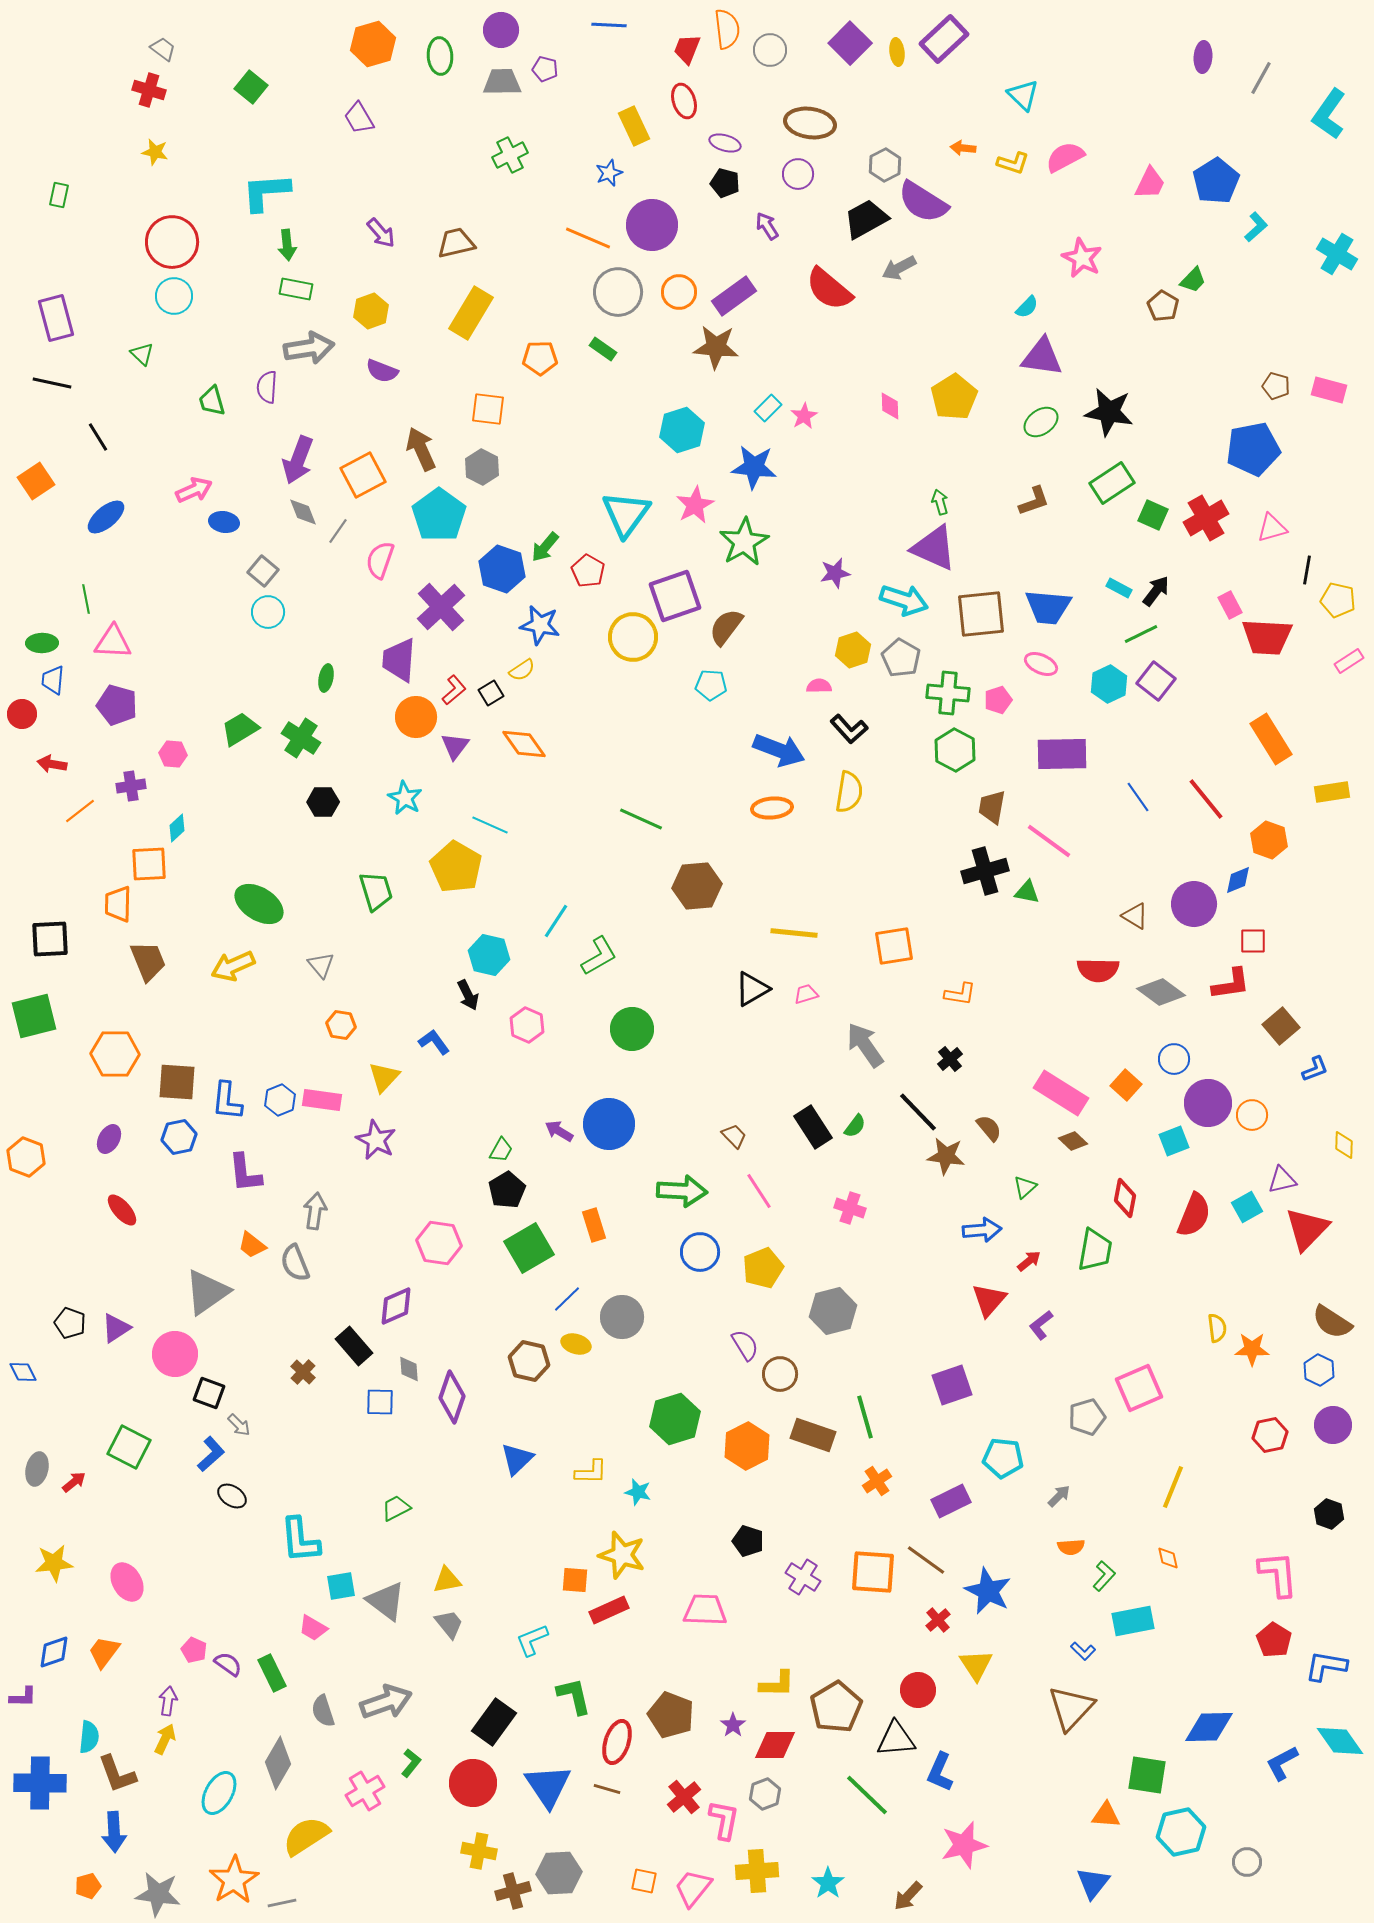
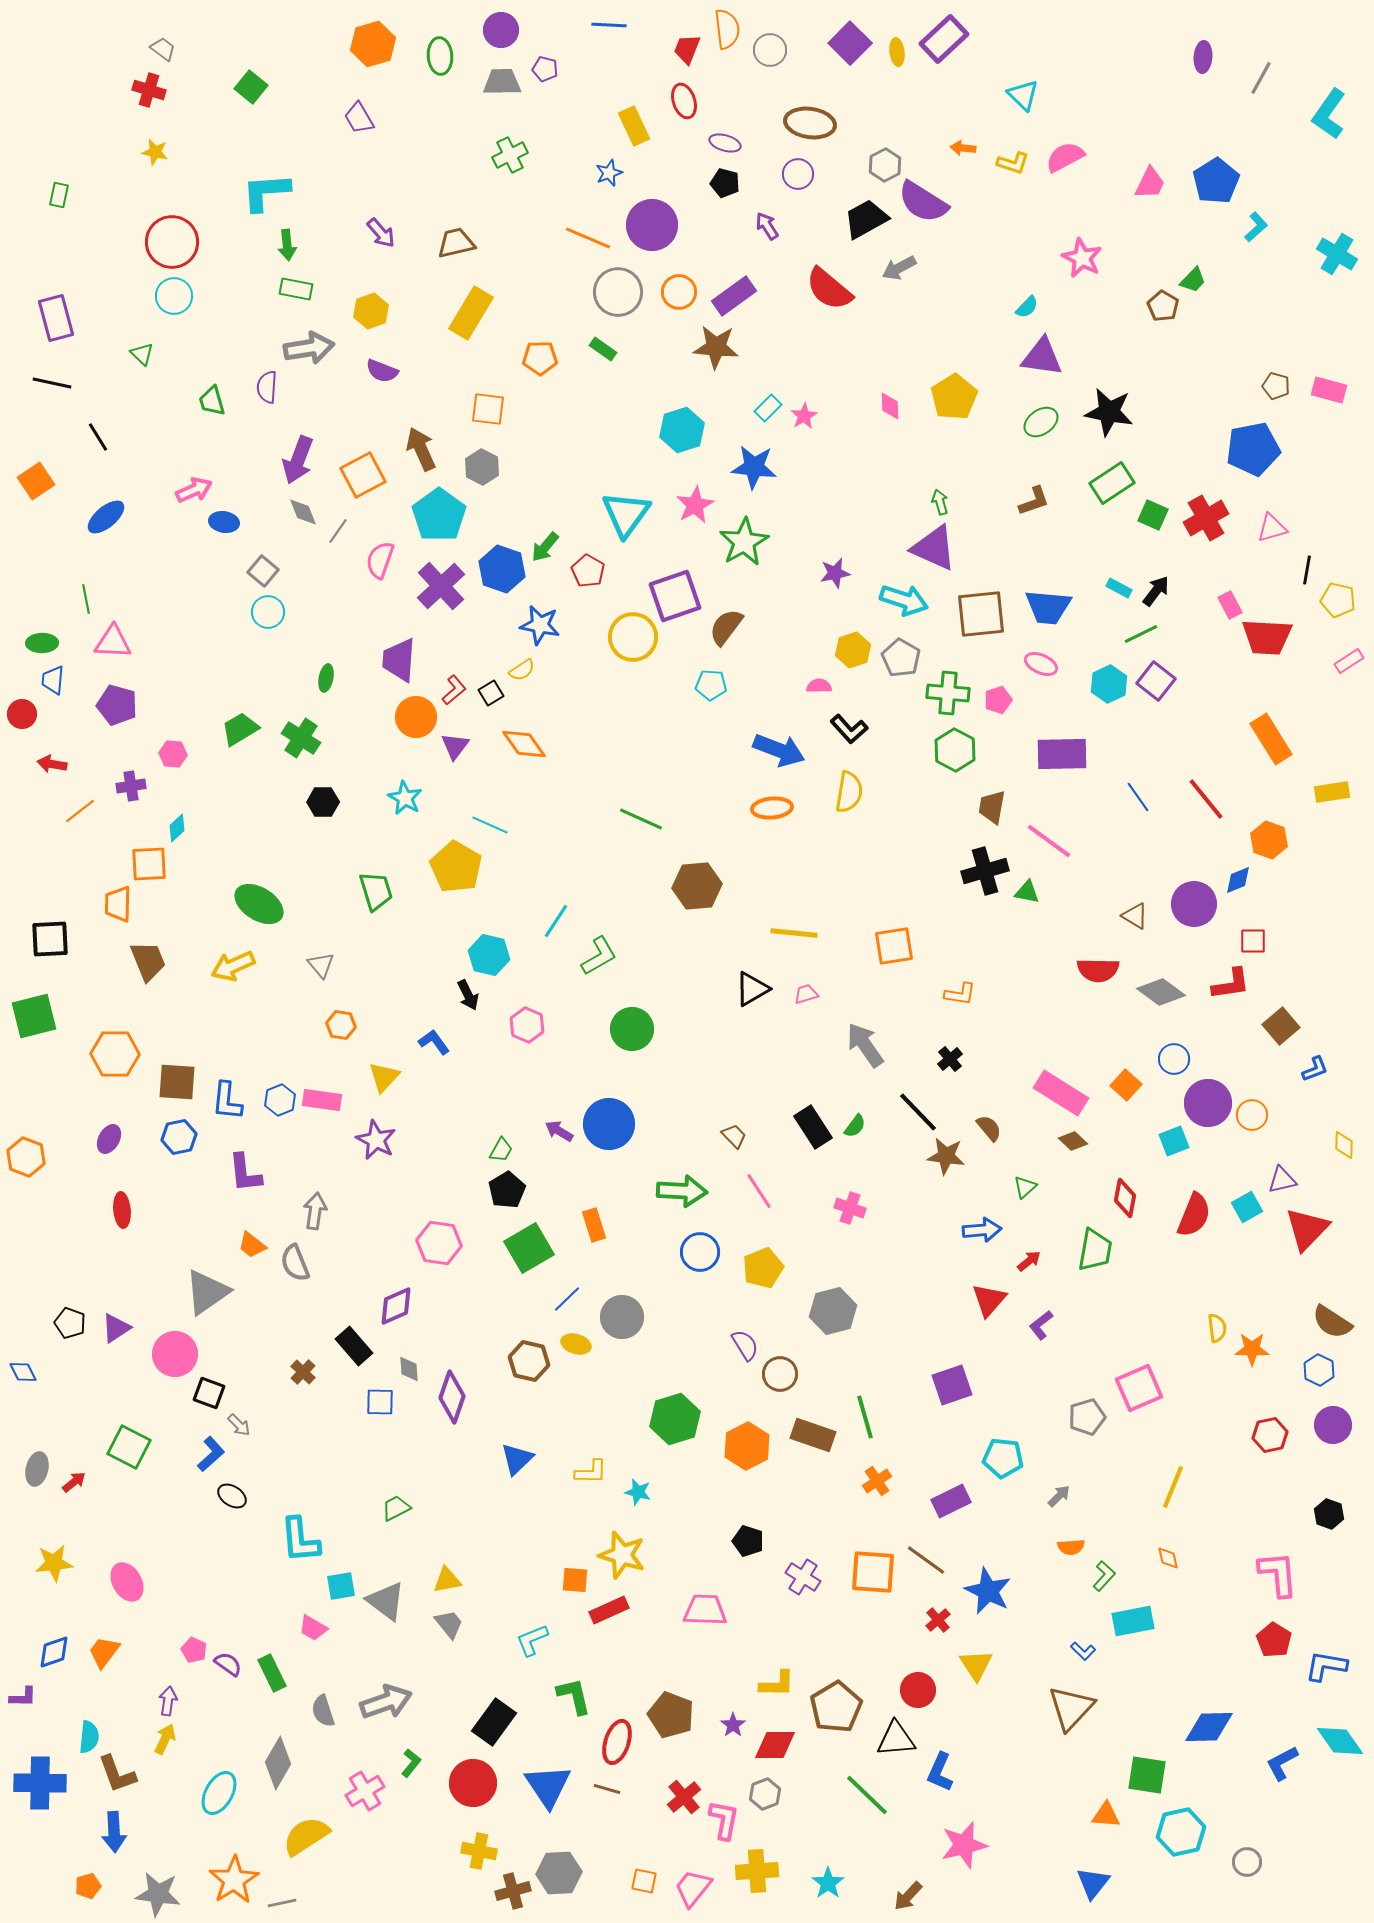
purple cross at (441, 607): moved 21 px up
red ellipse at (122, 1210): rotated 36 degrees clockwise
